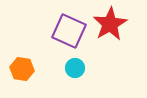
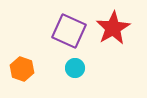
red star: moved 3 px right, 4 px down
orange hexagon: rotated 10 degrees clockwise
